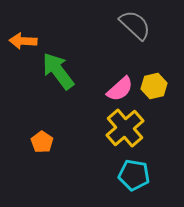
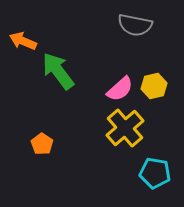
gray semicircle: rotated 148 degrees clockwise
orange arrow: rotated 20 degrees clockwise
orange pentagon: moved 2 px down
cyan pentagon: moved 21 px right, 2 px up
